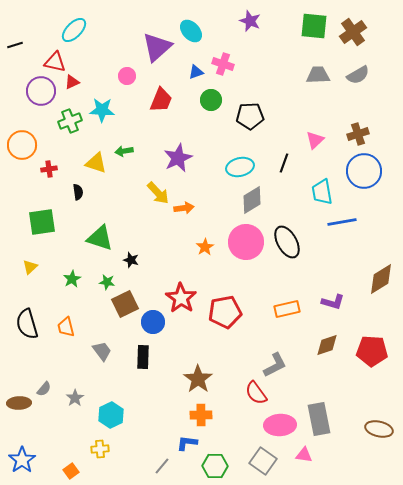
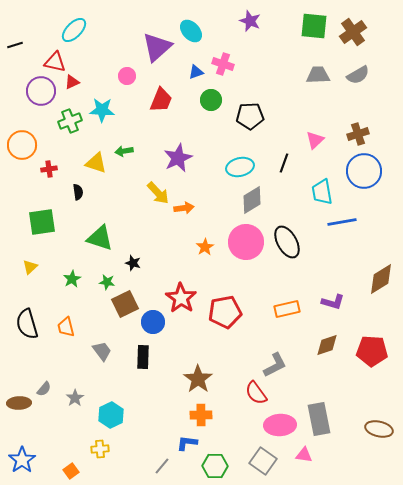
black star at (131, 260): moved 2 px right, 3 px down
